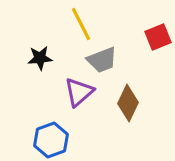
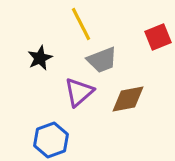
black star: rotated 20 degrees counterclockwise
brown diamond: moved 4 px up; rotated 54 degrees clockwise
